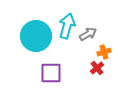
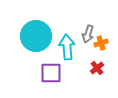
cyan arrow: moved 21 px down; rotated 20 degrees counterclockwise
gray arrow: rotated 138 degrees clockwise
orange cross: moved 3 px left, 9 px up
